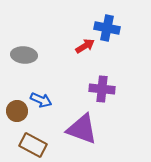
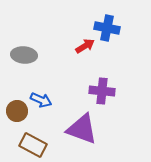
purple cross: moved 2 px down
